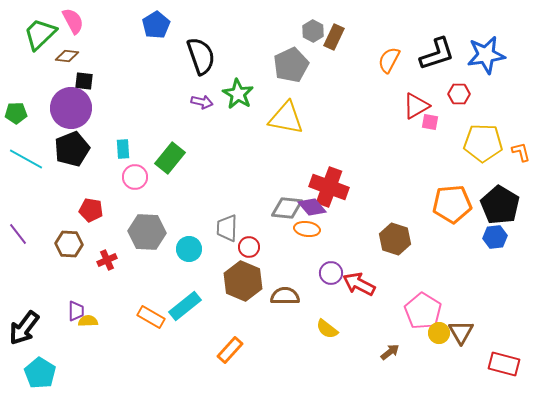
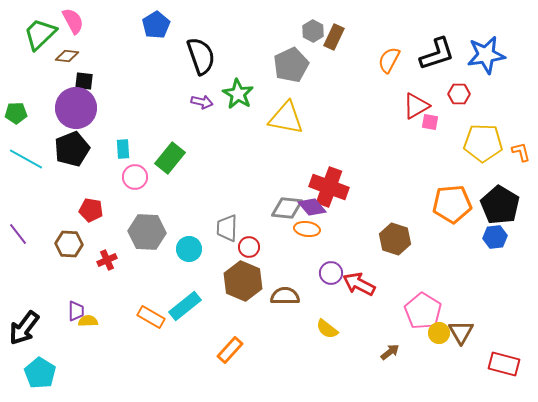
purple circle at (71, 108): moved 5 px right
